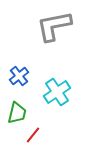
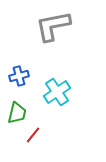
gray L-shape: moved 1 px left
blue cross: rotated 24 degrees clockwise
